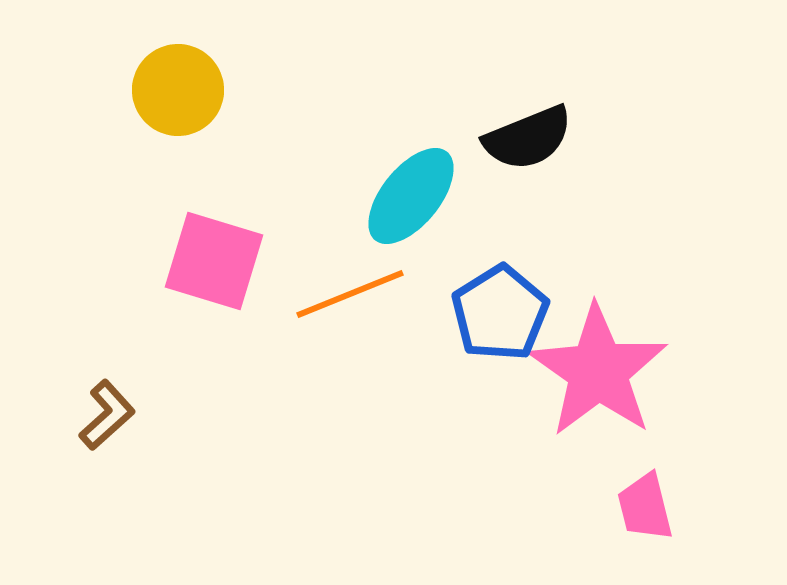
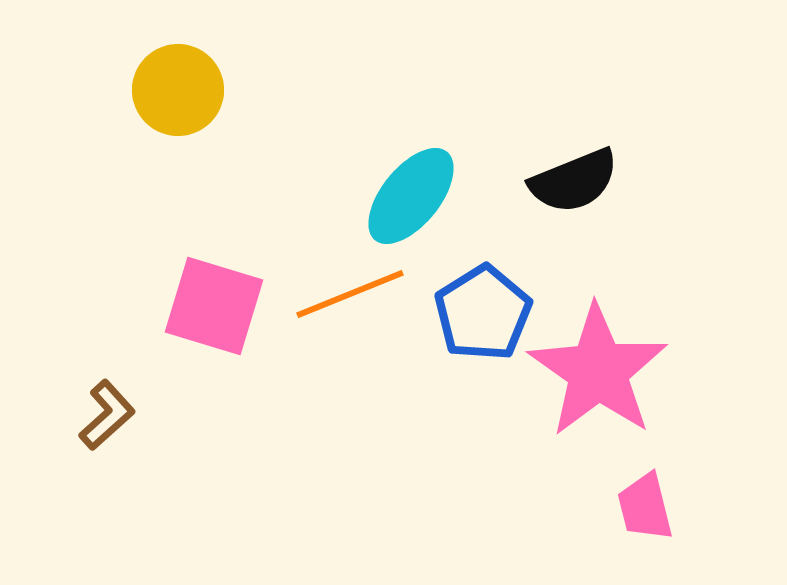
black semicircle: moved 46 px right, 43 px down
pink square: moved 45 px down
blue pentagon: moved 17 px left
